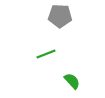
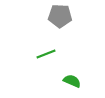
green semicircle: rotated 24 degrees counterclockwise
